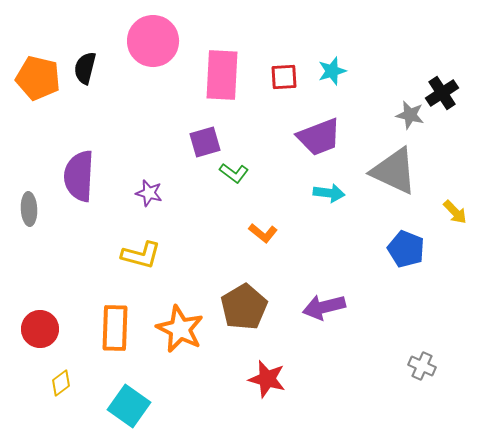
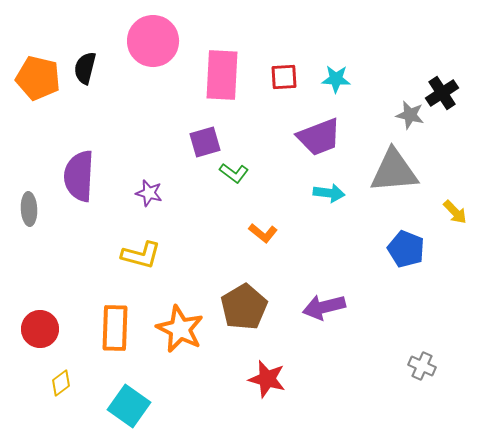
cyan star: moved 4 px right, 8 px down; rotated 20 degrees clockwise
gray triangle: rotated 30 degrees counterclockwise
